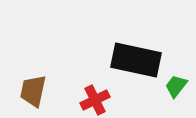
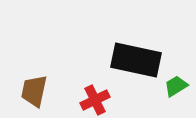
green trapezoid: rotated 20 degrees clockwise
brown trapezoid: moved 1 px right
